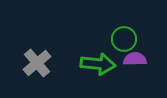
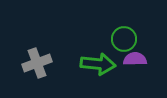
gray cross: rotated 20 degrees clockwise
